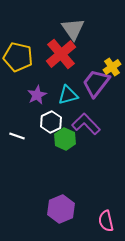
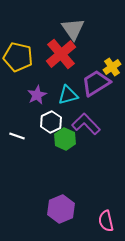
purple trapezoid: rotated 20 degrees clockwise
